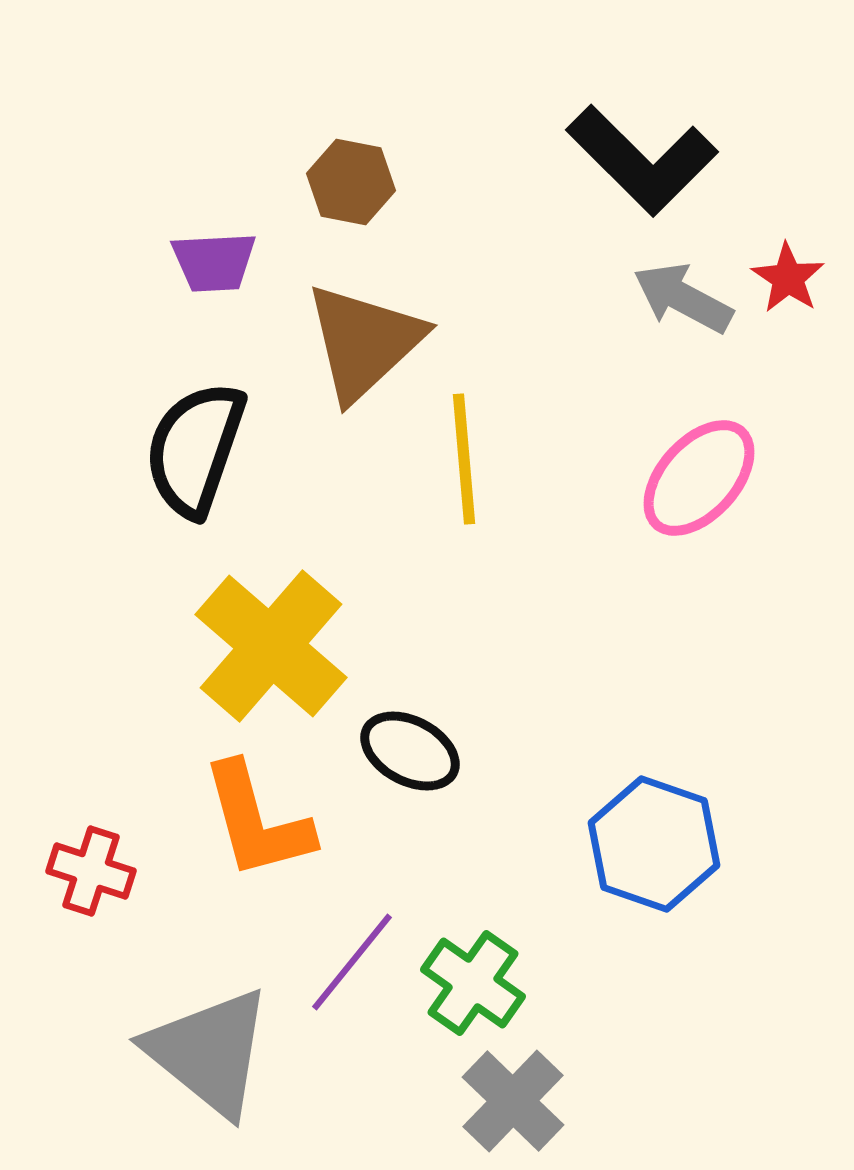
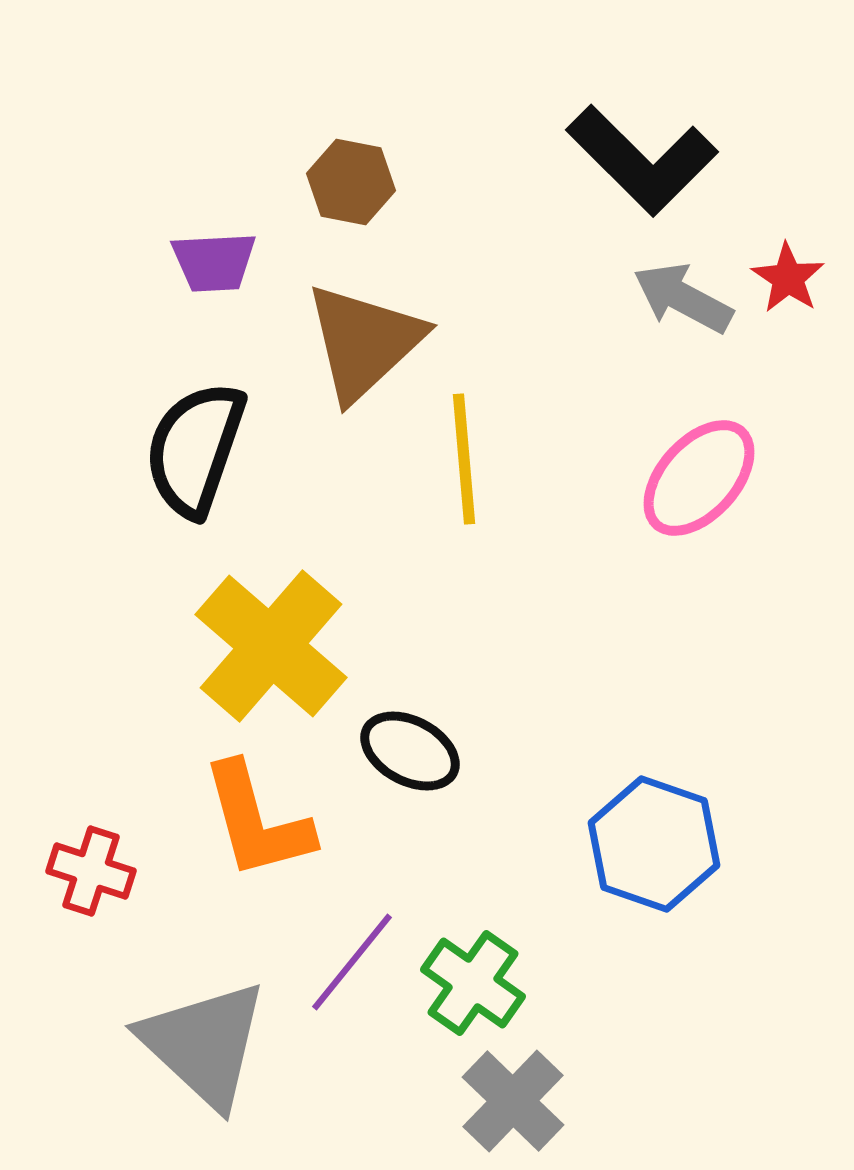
gray triangle: moved 5 px left, 8 px up; rotated 4 degrees clockwise
